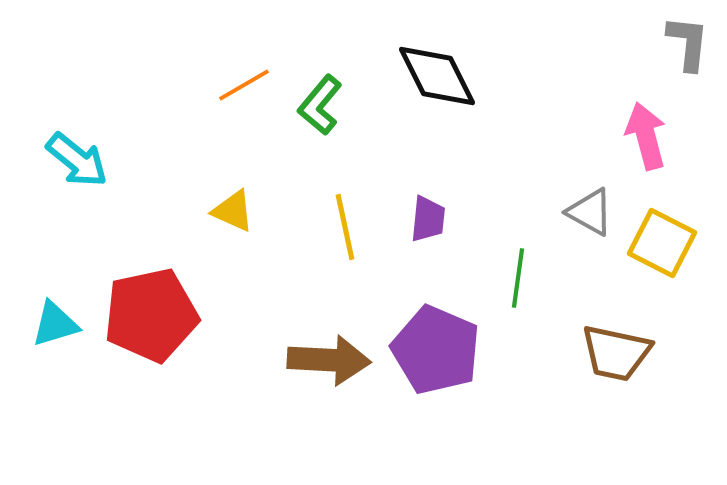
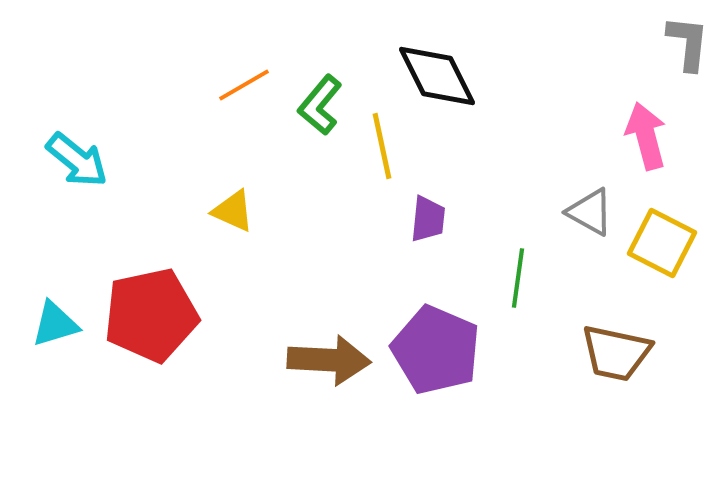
yellow line: moved 37 px right, 81 px up
